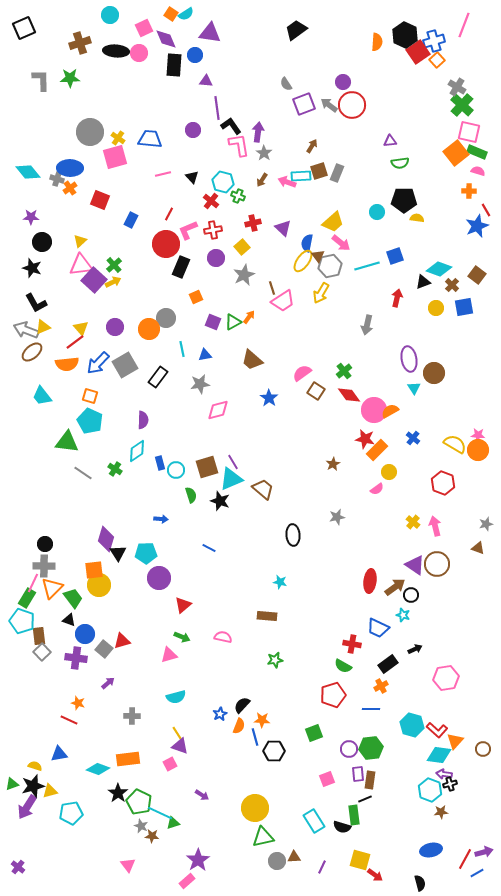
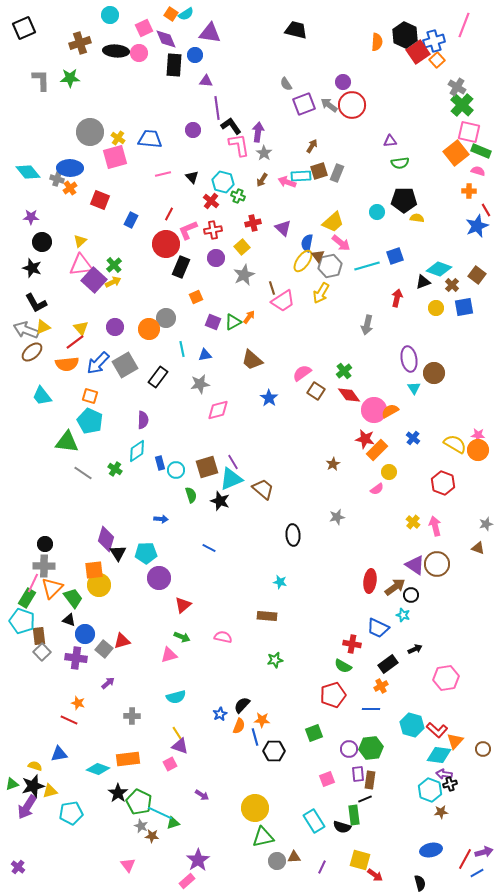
black trapezoid at (296, 30): rotated 50 degrees clockwise
green rectangle at (477, 152): moved 4 px right, 1 px up
